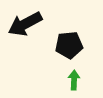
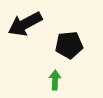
green arrow: moved 19 px left
